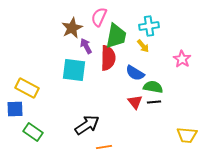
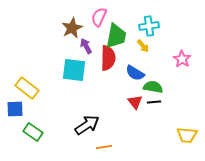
yellow rectangle: rotated 10 degrees clockwise
